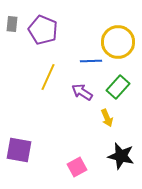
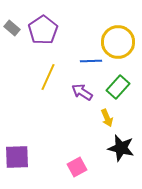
gray rectangle: moved 4 px down; rotated 56 degrees counterclockwise
purple pentagon: rotated 16 degrees clockwise
purple square: moved 2 px left, 7 px down; rotated 12 degrees counterclockwise
black star: moved 8 px up
